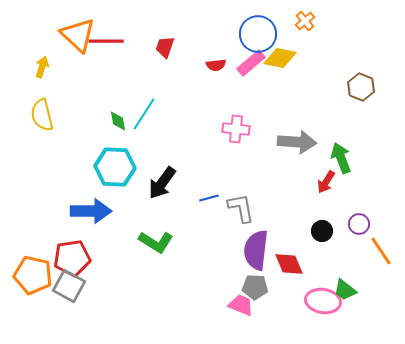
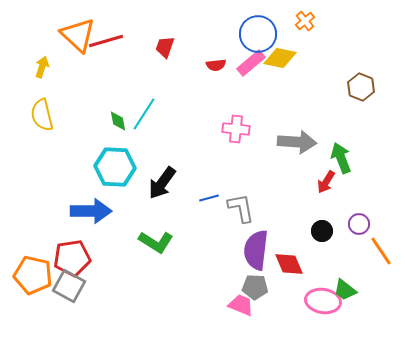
red line: rotated 16 degrees counterclockwise
